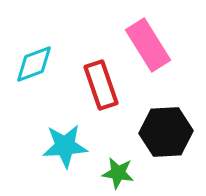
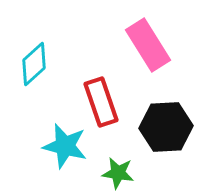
cyan diamond: rotated 21 degrees counterclockwise
red rectangle: moved 17 px down
black hexagon: moved 5 px up
cyan star: rotated 18 degrees clockwise
